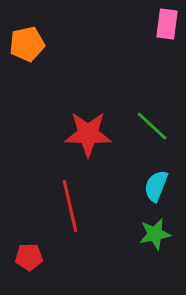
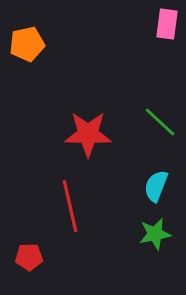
green line: moved 8 px right, 4 px up
